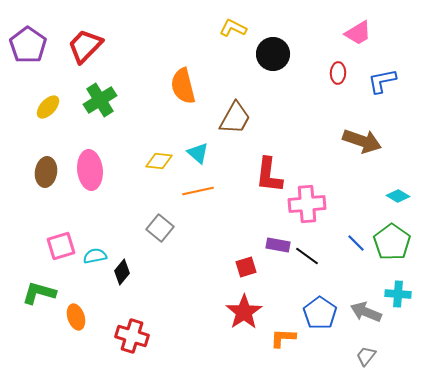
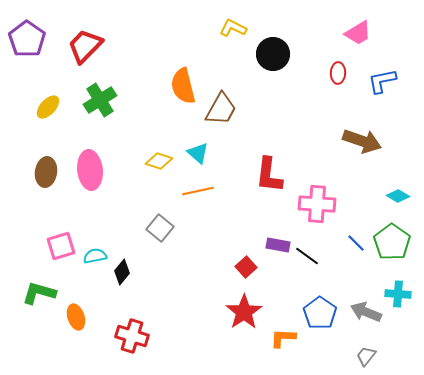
purple pentagon: moved 1 px left, 6 px up
brown trapezoid: moved 14 px left, 9 px up
yellow diamond: rotated 12 degrees clockwise
pink cross: moved 10 px right; rotated 9 degrees clockwise
red square: rotated 25 degrees counterclockwise
